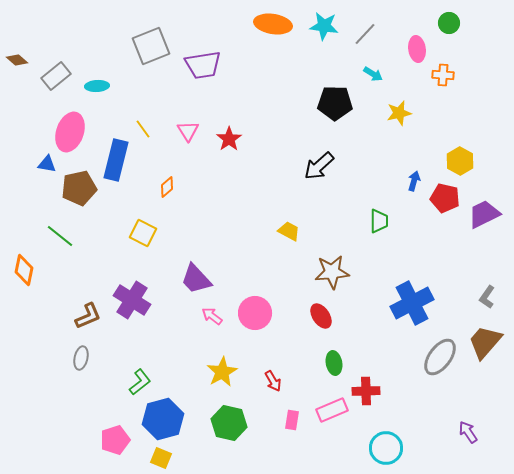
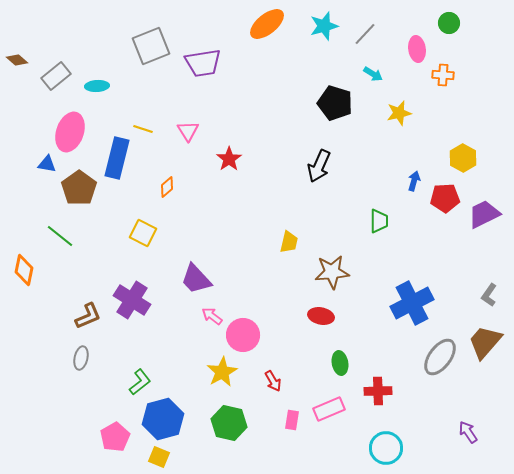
orange ellipse at (273, 24): moved 6 px left; rotated 48 degrees counterclockwise
cyan star at (324, 26): rotated 24 degrees counterclockwise
purple trapezoid at (203, 65): moved 2 px up
black pentagon at (335, 103): rotated 16 degrees clockwise
yellow line at (143, 129): rotated 36 degrees counterclockwise
red star at (229, 139): moved 20 px down
blue rectangle at (116, 160): moved 1 px right, 2 px up
yellow hexagon at (460, 161): moved 3 px right, 3 px up
black arrow at (319, 166): rotated 24 degrees counterclockwise
brown pentagon at (79, 188): rotated 24 degrees counterclockwise
red pentagon at (445, 198): rotated 16 degrees counterclockwise
yellow trapezoid at (289, 231): moved 11 px down; rotated 75 degrees clockwise
gray L-shape at (487, 297): moved 2 px right, 2 px up
pink circle at (255, 313): moved 12 px left, 22 px down
red ellipse at (321, 316): rotated 45 degrees counterclockwise
green ellipse at (334, 363): moved 6 px right
red cross at (366, 391): moved 12 px right
pink rectangle at (332, 410): moved 3 px left, 1 px up
pink pentagon at (115, 440): moved 3 px up; rotated 12 degrees counterclockwise
yellow square at (161, 458): moved 2 px left, 1 px up
